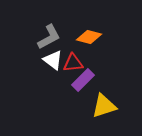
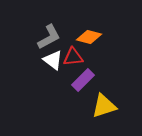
red triangle: moved 6 px up
